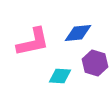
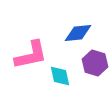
pink L-shape: moved 2 px left, 13 px down
cyan diamond: rotated 75 degrees clockwise
